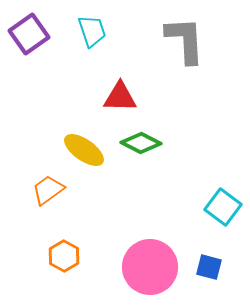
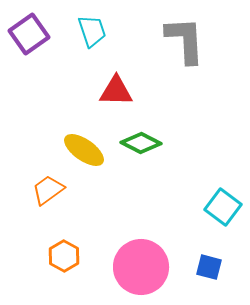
red triangle: moved 4 px left, 6 px up
pink circle: moved 9 px left
